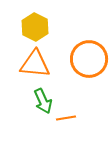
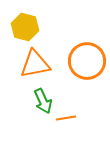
yellow hexagon: moved 10 px left; rotated 12 degrees counterclockwise
orange circle: moved 2 px left, 2 px down
orange triangle: rotated 16 degrees counterclockwise
